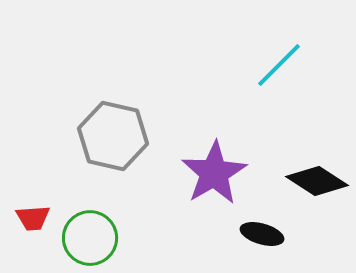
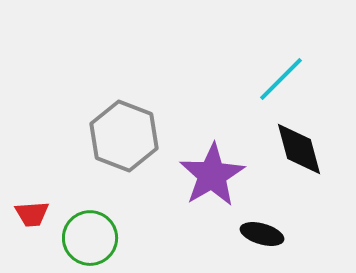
cyan line: moved 2 px right, 14 px down
gray hexagon: moved 11 px right; rotated 8 degrees clockwise
purple star: moved 2 px left, 2 px down
black diamond: moved 18 px left, 32 px up; rotated 42 degrees clockwise
red trapezoid: moved 1 px left, 4 px up
